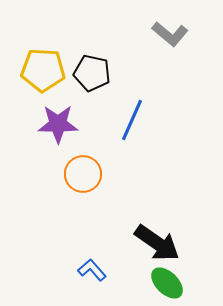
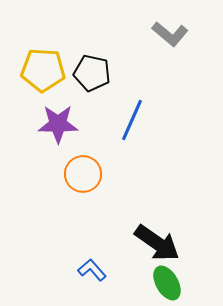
green ellipse: rotated 16 degrees clockwise
